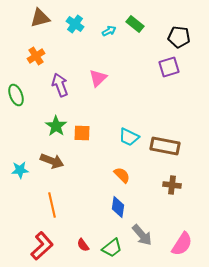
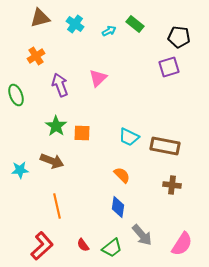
orange line: moved 5 px right, 1 px down
